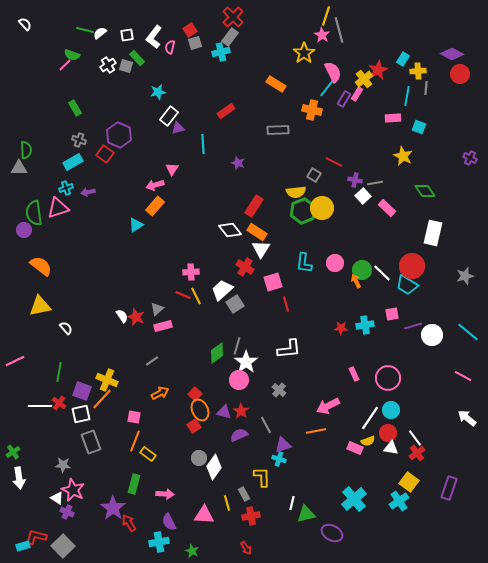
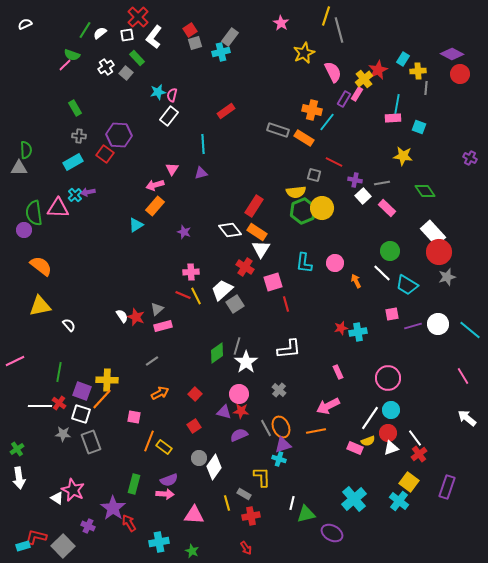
red cross at (233, 17): moved 95 px left
white semicircle at (25, 24): rotated 72 degrees counterclockwise
green line at (85, 30): rotated 72 degrees counterclockwise
pink star at (322, 35): moved 41 px left, 12 px up
pink semicircle at (170, 47): moved 2 px right, 48 px down
yellow star at (304, 53): rotated 10 degrees clockwise
white cross at (108, 65): moved 2 px left, 2 px down
gray square at (126, 66): moved 7 px down; rotated 24 degrees clockwise
orange rectangle at (276, 84): moved 28 px right, 54 px down
cyan line at (327, 88): moved 34 px down
cyan line at (407, 96): moved 10 px left, 8 px down
purple triangle at (178, 128): moved 23 px right, 45 px down
gray rectangle at (278, 130): rotated 20 degrees clockwise
purple hexagon at (119, 135): rotated 20 degrees counterclockwise
gray cross at (79, 140): moved 4 px up; rotated 16 degrees counterclockwise
yellow star at (403, 156): rotated 18 degrees counterclockwise
purple star at (238, 163): moved 54 px left, 69 px down
gray square at (314, 175): rotated 16 degrees counterclockwise
gray line at (375, 183): moved 7 px right
cyan cross at (66, 188): moved 9 px right, 7 px down; rotated 24 degrees counterclockwise
pink triangle at (58, 208): rotated 20 degrees clockwise
white rectangle at (433, 233): rotated 55 degrees counterclockwise
red circle at (412, 266): moved 27 px right, 14 px up
green circle at (362, 270): moved 28 px right, 19 px up
gray star at (465, 276): moved 18 px left, 1 px down
cyan cross at (365, 325): moved 7 px left, 7 px down
white semicircle at (66, 328): moved 3 px right, 3 px up
red star at (341, 328): rotated 16 degrees counterclockwise
cyan line at (468, 332): moved 2 px right, 2 px up
white circle at (432, 335): moved 6 px right, 11 px up
pink rectangle at (354, 374): moved 16 px left, 2 px up
pink line at (463, 376): rotated 30 degrees clockwise
yellow cross at (107, 380): rotated 20 degrees counterclockwise
pink circle at (239, 380): moved 14 px down
orange ellipse at (200, 410): moved 81 px right, 17 px down
red star at (241, 411): rotated 28 degrees counterclockwise
white square at (81, 414): rotated 30 degrees clockwise
gray line at (266, 425): moved 3 px down
orange line at (135, 441): moved 14 px right
white triangle at (391, 448): rotated 28 degrees counterclockwise
green cross at (13, 452): moved 4 px right, 3 px up
red cross at (417, 453): moved 2 px right, 1 px down
yellow rectangle at (148, 454): moved 16 px right, 7 px up
gray star at (63, 465): moved 31 px up
purple rectangle at (449, 488): moved 2 px left, 1 px up
gray rectangle at (244, 494): rotated 32 degrees counterclockwise
cyan cross at (399, 501): rotated 18 degrees counterclockwise
purple cross at (67, 512): moved 21 px right, 14 px down
pink triangle at (204, 515): moved 10 px left
purple semicircle at (169, 522): moved 42 px up; rotated 84 degrees counterclockwise
